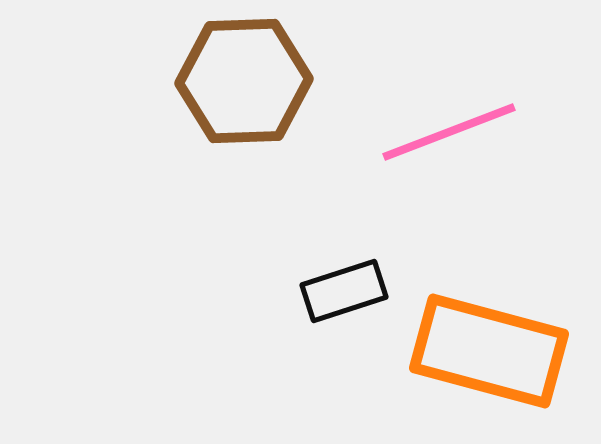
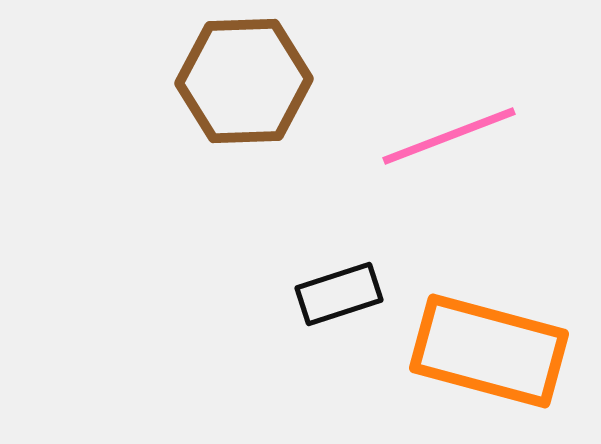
pink line: moved 4 px down
black rectangle: moved 5 px left, 3 px down
